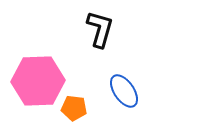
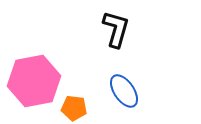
black L-shape: moved 16 px right
pink hexagon: moved 4 px left; rotated 9 degrees counterclockwise
